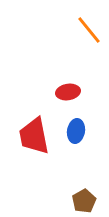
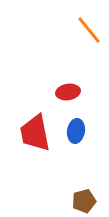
red trapezoid: moved 1 px right, 3 px up
brown pentagon: rotated 15 degrees clockwise
